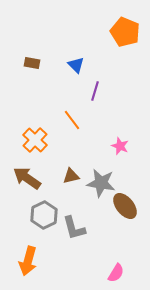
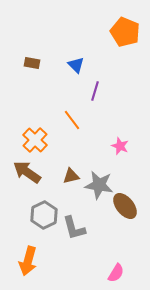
brown arrow: moved 6 px up
gray star: moved 2 px left, 2 px down
